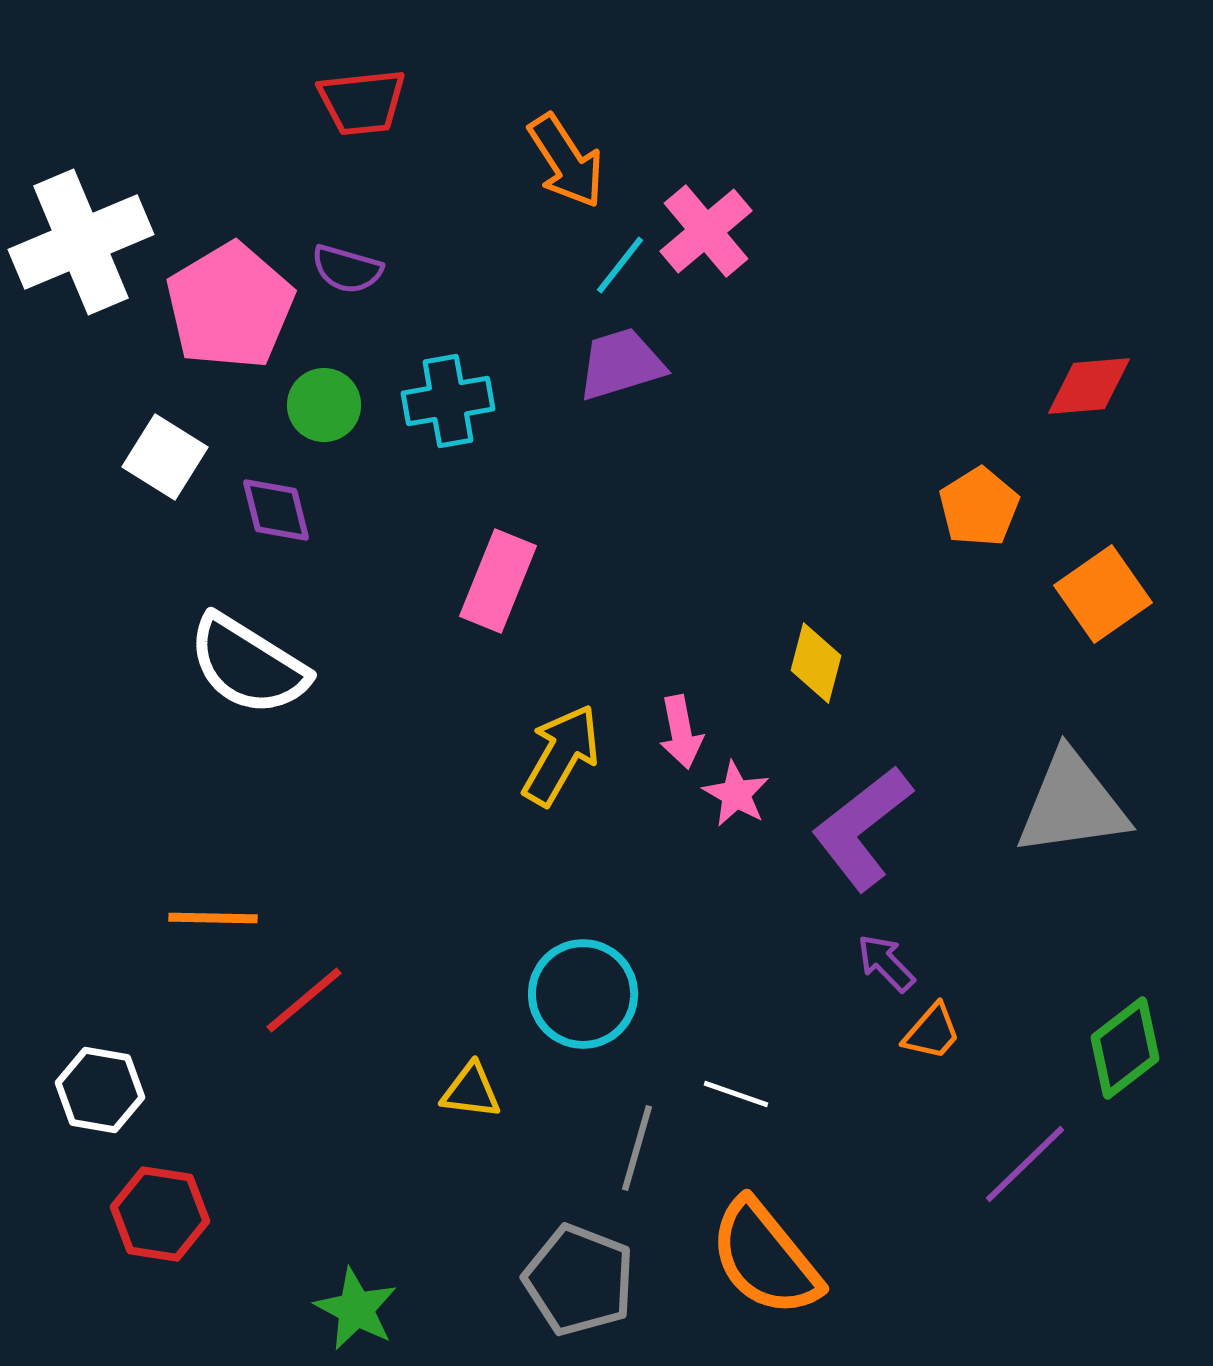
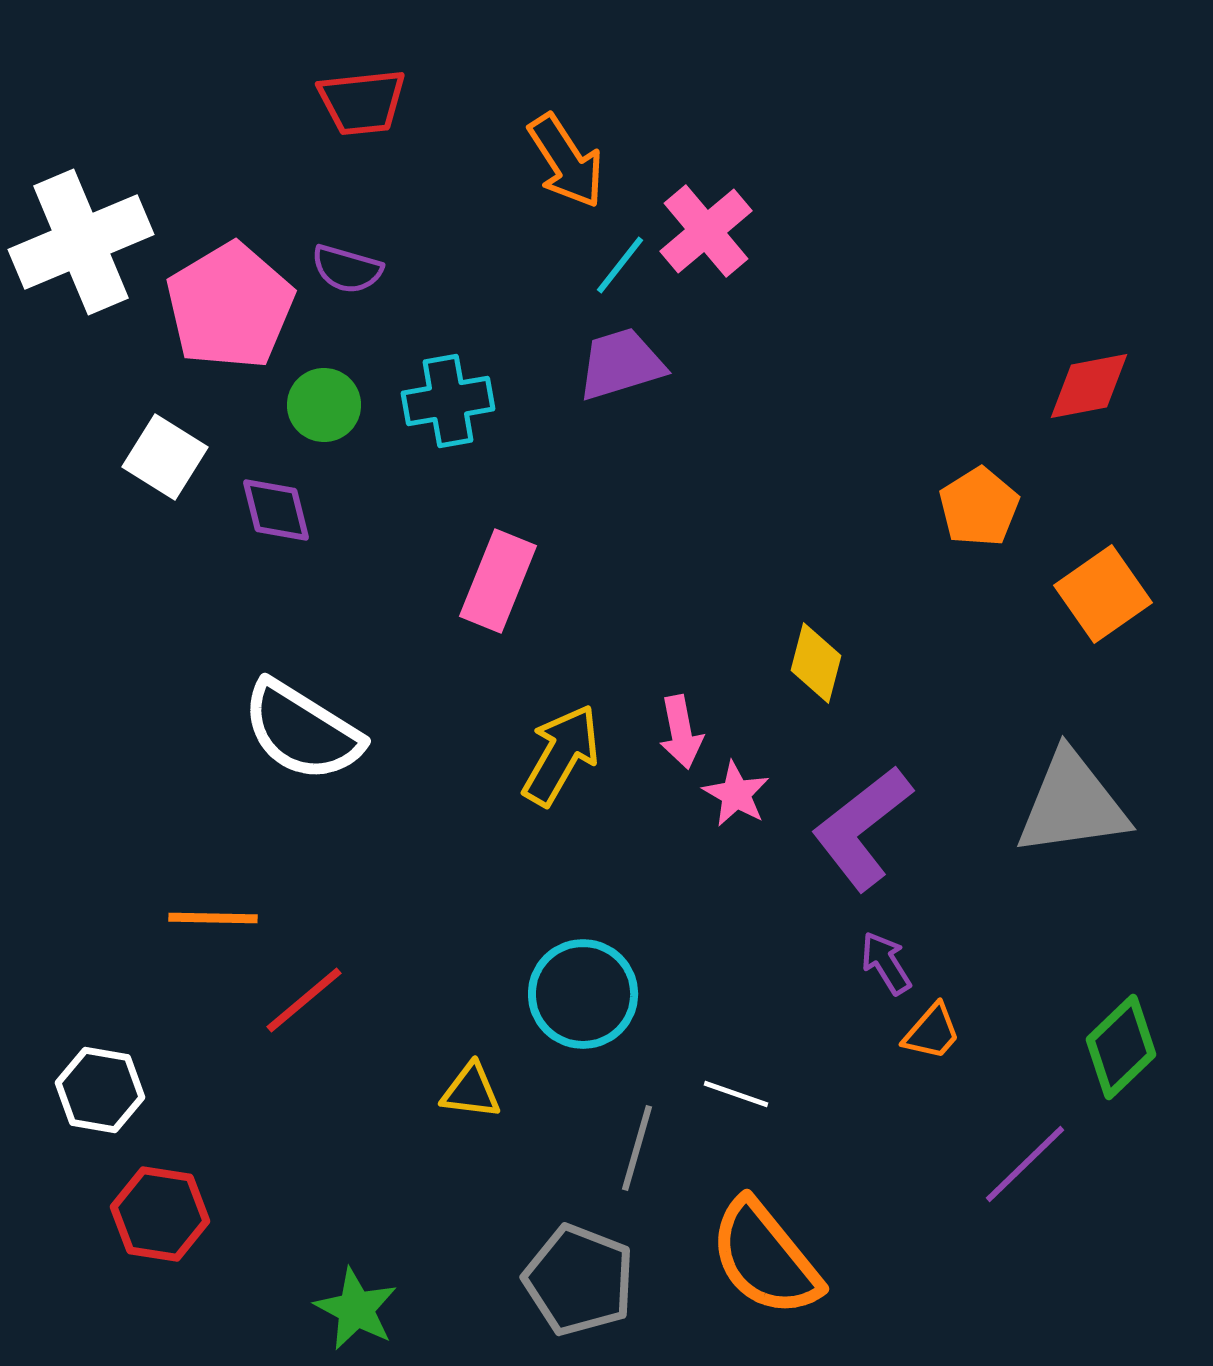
red diamond: rotated 6 degrees counterclockwise
white semicircle: moved 54 px right, 66 px down
purple arrow: rotated 12 degrees clockwise
green diamond: moved 4 px left, 1 px up; rotated 6 degrees counterclockwise
